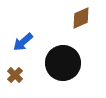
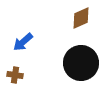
black circle: moved 18 px right
brown cross: rotated 35 degrees counterclockwise
